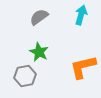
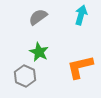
gray semicircle: moved 1 px left
orange L-shape: moved 3 px left
gray hexagon: rotated 25 degrees counterclockwise
